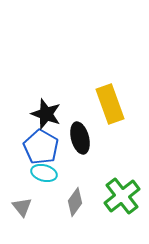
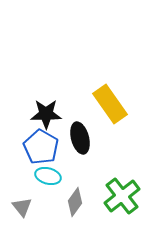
yellow rectangle: rotated 15 degrees counterclockwise
black star: rotated 20 degrees counterclockwise
cyan ellipse: moved 4 px right, 3 px down
